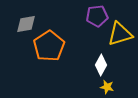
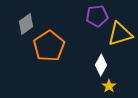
gray diamond: rotated 25 degrees counterclockwise
yellow star: moved 2 px right, 1 px up; rotated 24 degrees clockwise
